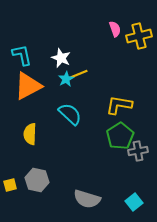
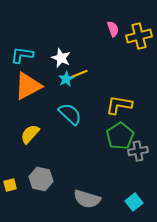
pink semicircle: moved 2 px left
cyan L-shape: rotated 70 degrees counterclockwise
yellow semicircle: rotated 40 degrees clockwise
gray hexagon: moved 4 px right, 1 px up
